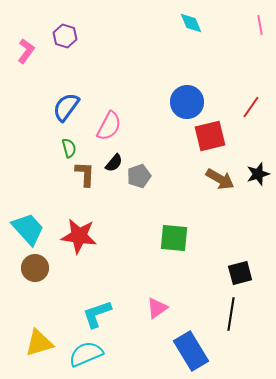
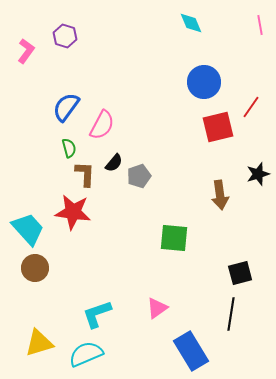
blue circle: moved 17 px right, 20 px up
pink semicircle: moved 7 px left, 1 px up
red square: moved 8 px right, 9 px up
brown arrow: moved 16 px down; rotated 52 degrees clockwise
red star: moved 6 px left, 24 px up
